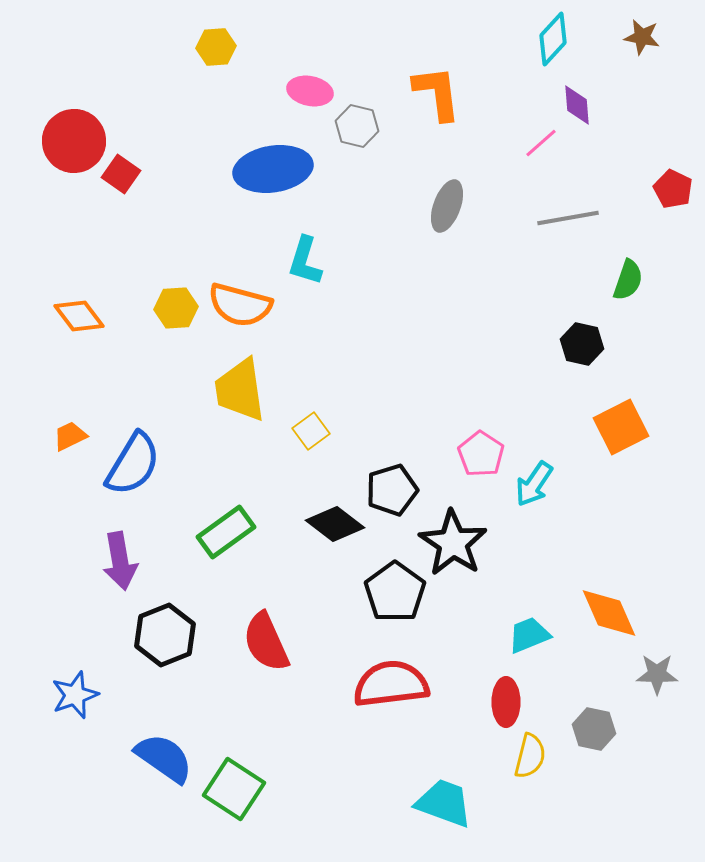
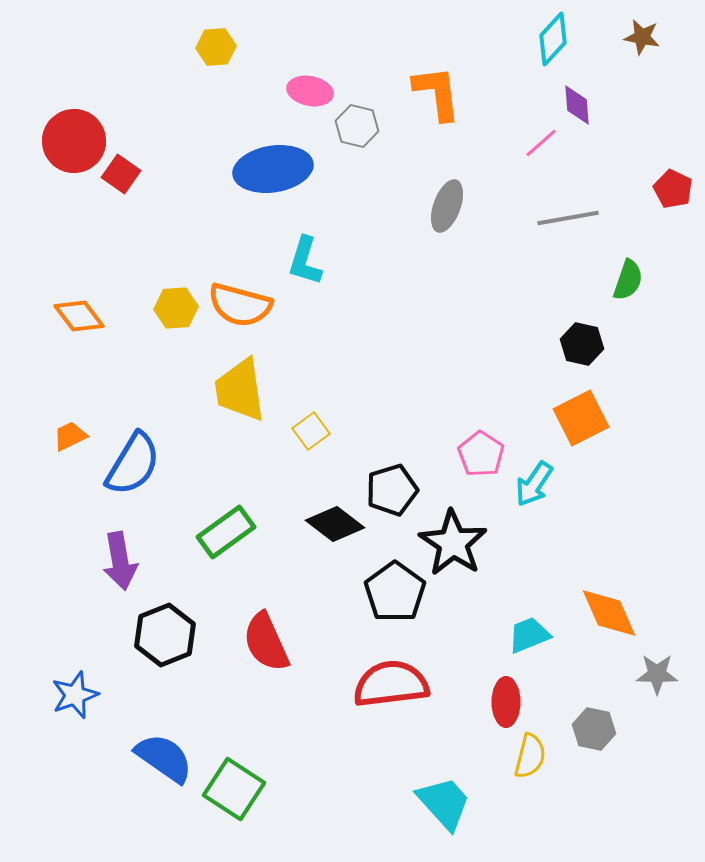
orange square at (621, 427): moved 40 px left, 9 px up
cyan trapezoid at (444, 803): rotated 28 degrees clockwise
